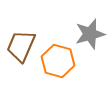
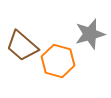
brown trapezoid: moved 1 px right; rotated 72 degrees counterclockwise
